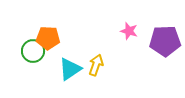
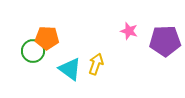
orange pentagon: moved 1 px left
yellow arrow: moved 1 px up
cyan triangle: rotated 50 degrees counterclockwise
